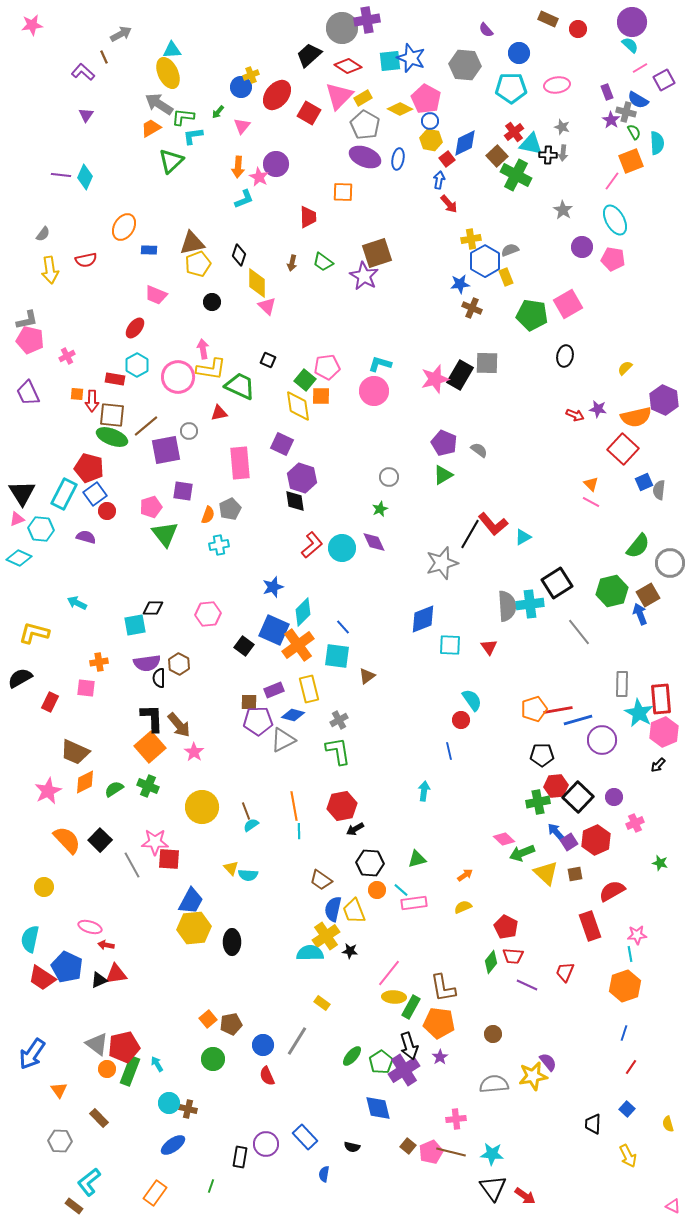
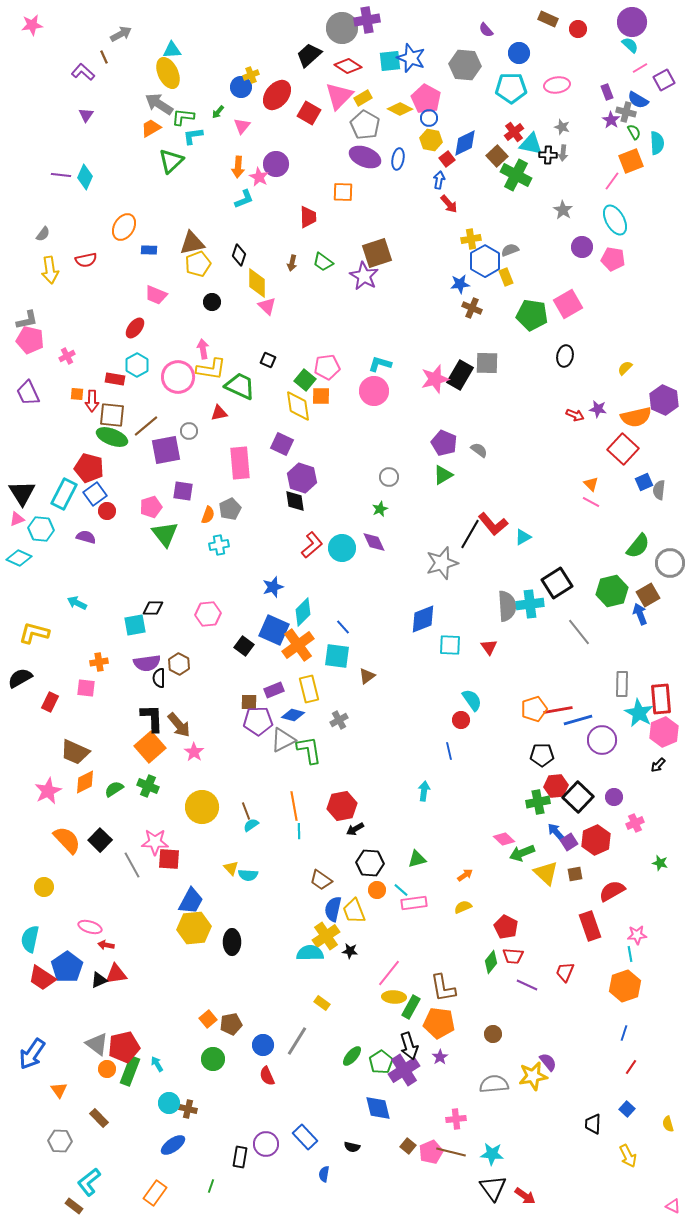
blue circle at (430, 121): moved 1 px left, 3 px up
green L-shape at (338, 751): moved 29 px left, 1 px up
blue pentagon at (67, 967): rotated 12 degrees clockwise
